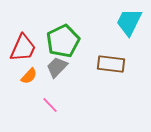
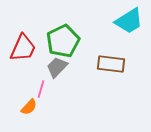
cyan trapezoid: moved 1 px up; rotated 148 degrees counterclockwise
orange semicircle: moved 31 px down
pink line: moved 9 px left, 16 px up; rotated 60 degrees clockwise
